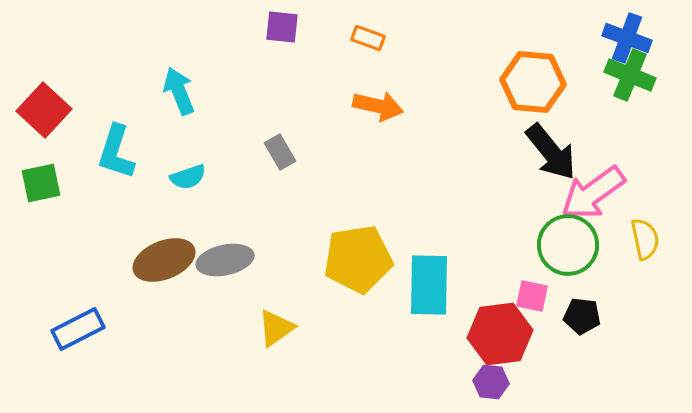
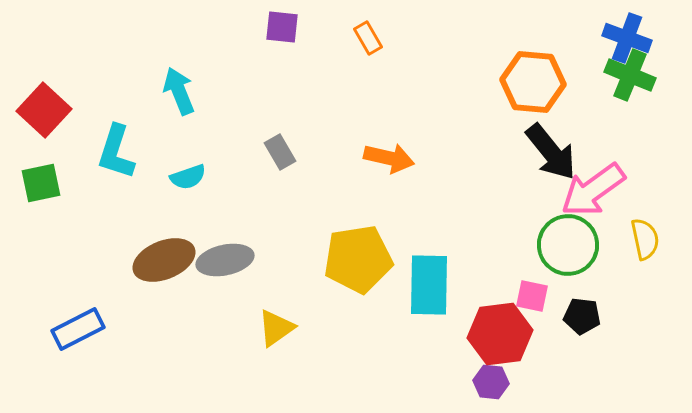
orange rectangle: rotated 40 degrees clockwise
orange arrow: moved 11 px right, 52 px down
pink arrow: moved 3 px up
